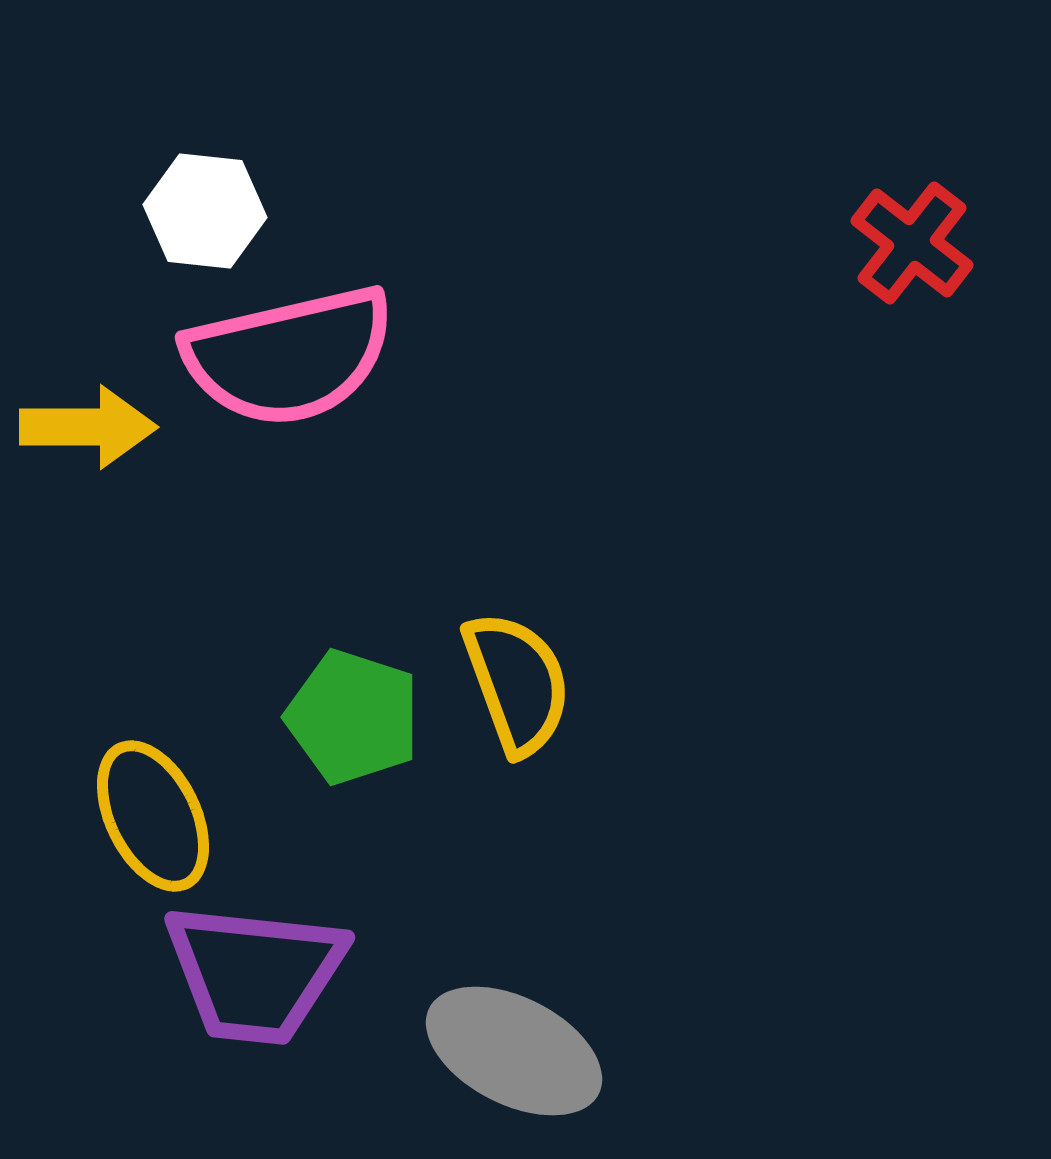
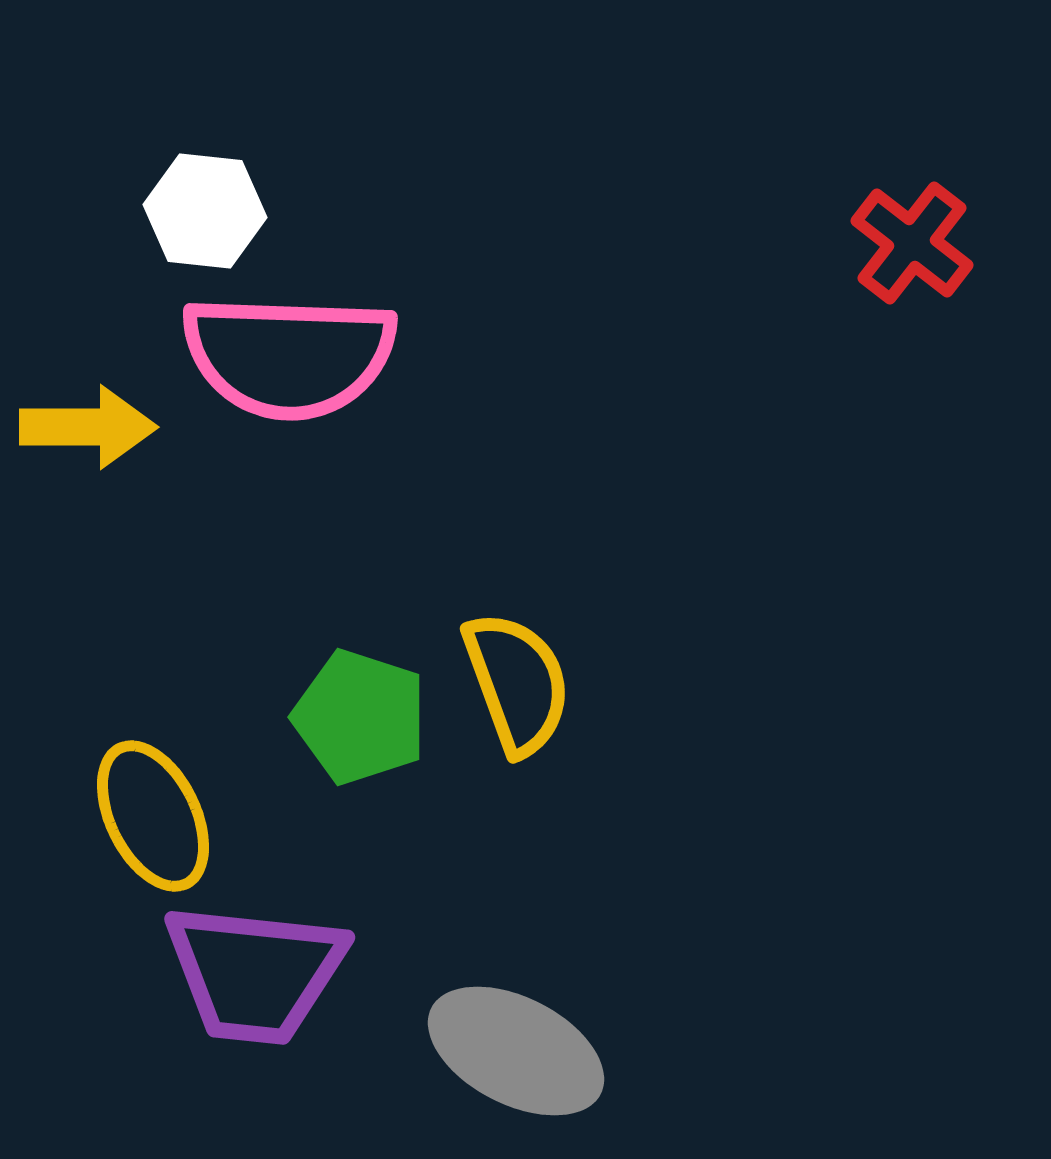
pink semicircle: rotated 15 degrees clockwise
green pentagon: moved 7 px right
gray ellipse: moved 2 px right
